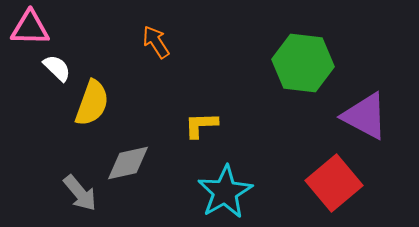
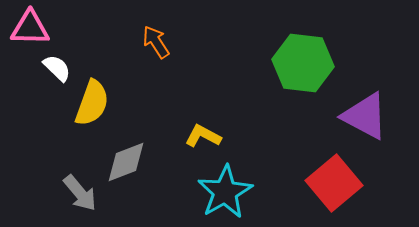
yellow L-shape: moved 2 px right, 11 px down; rotated 30 degrees clockwise
gray diamond: moved 2 px left, 1 px up; rotated 9 degrees counterclockwise
